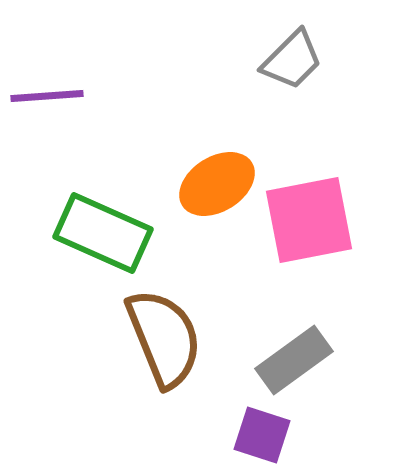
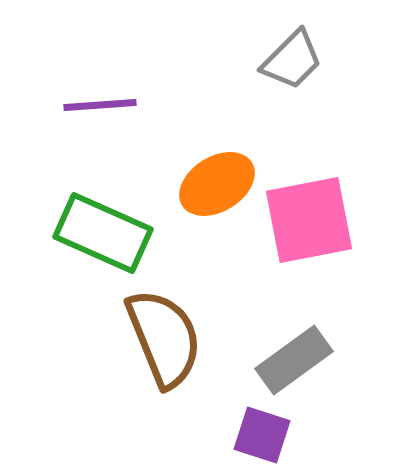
purple line: moved 53 px right, 9 px down
